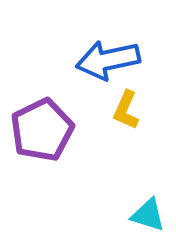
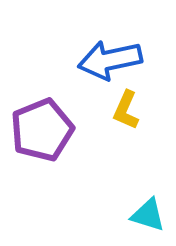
blue arrow: moved 2 px right
purple pentagon: rotated 4 degrees clockwise
